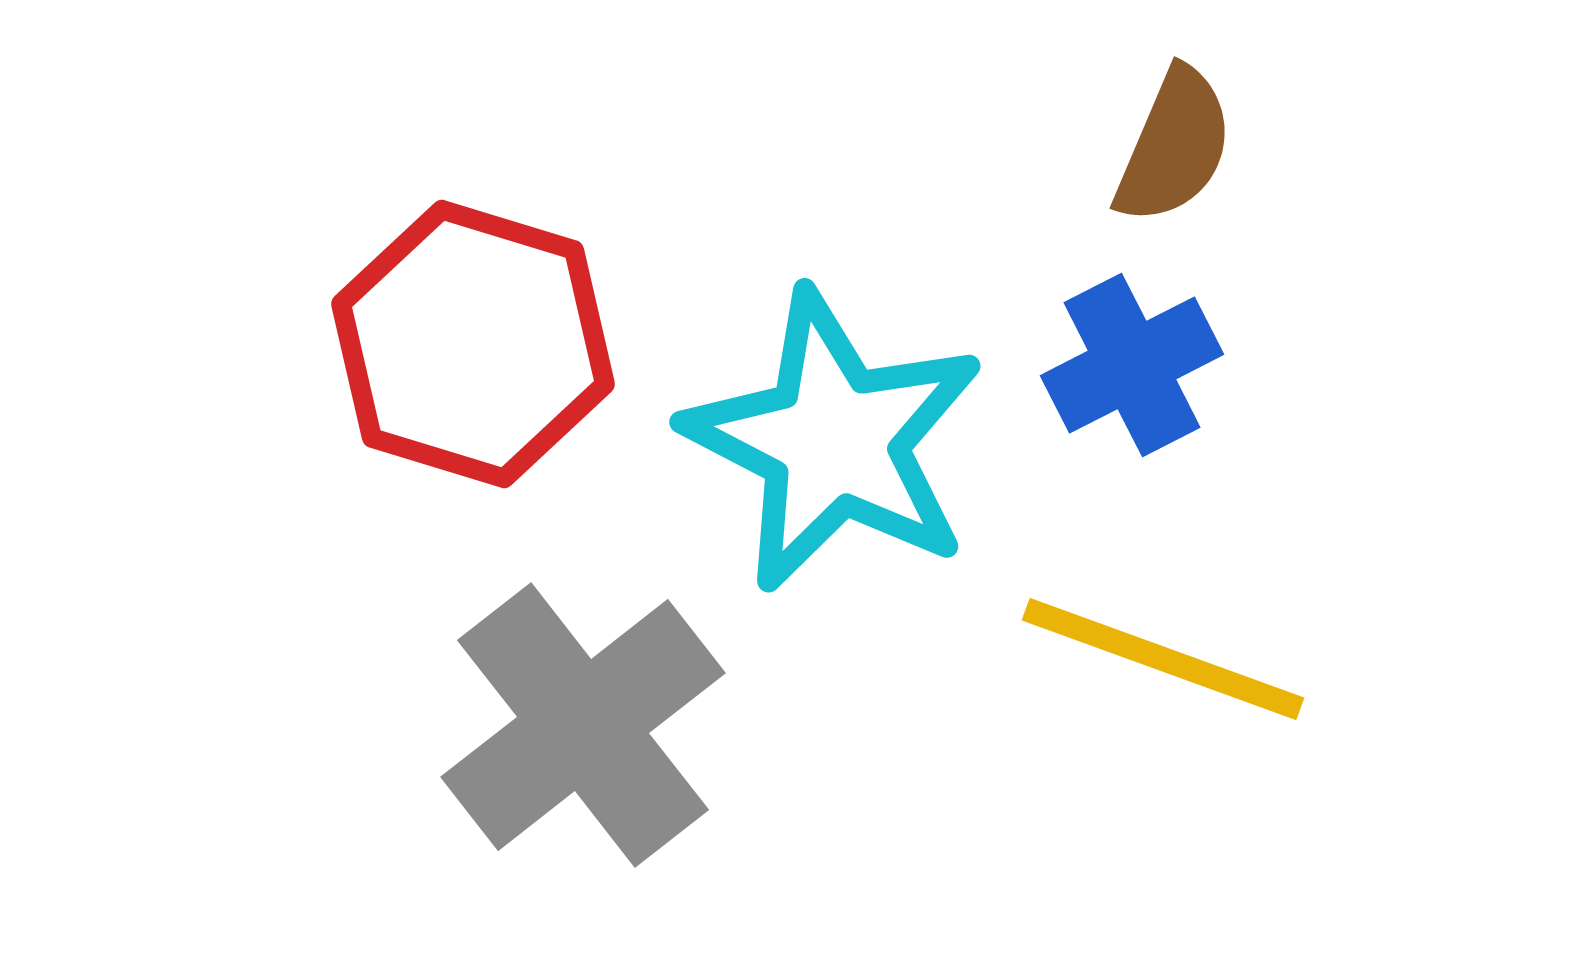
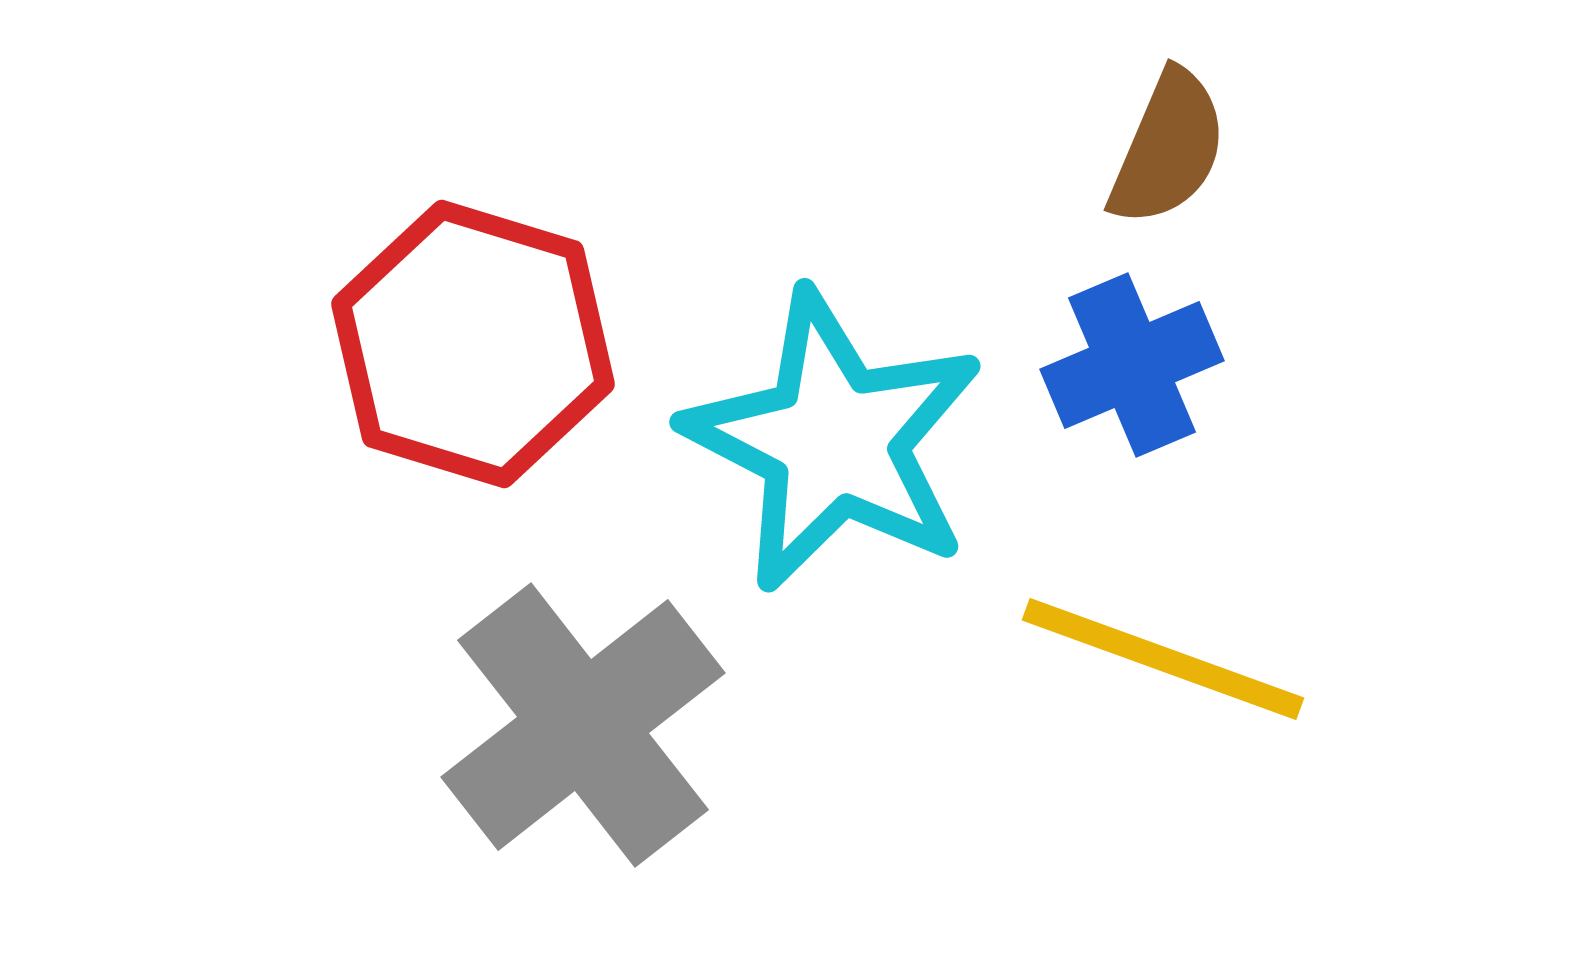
brown semicircle: moved 6 px left, 2 px down
blue cross: rotated 4 degrees clockwise
